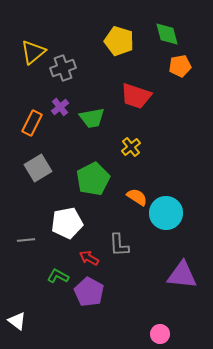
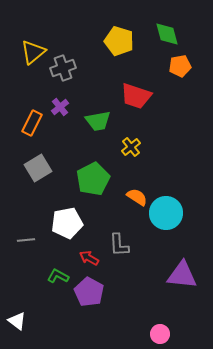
green trapezoid: moved 6 px right, 3 px down
